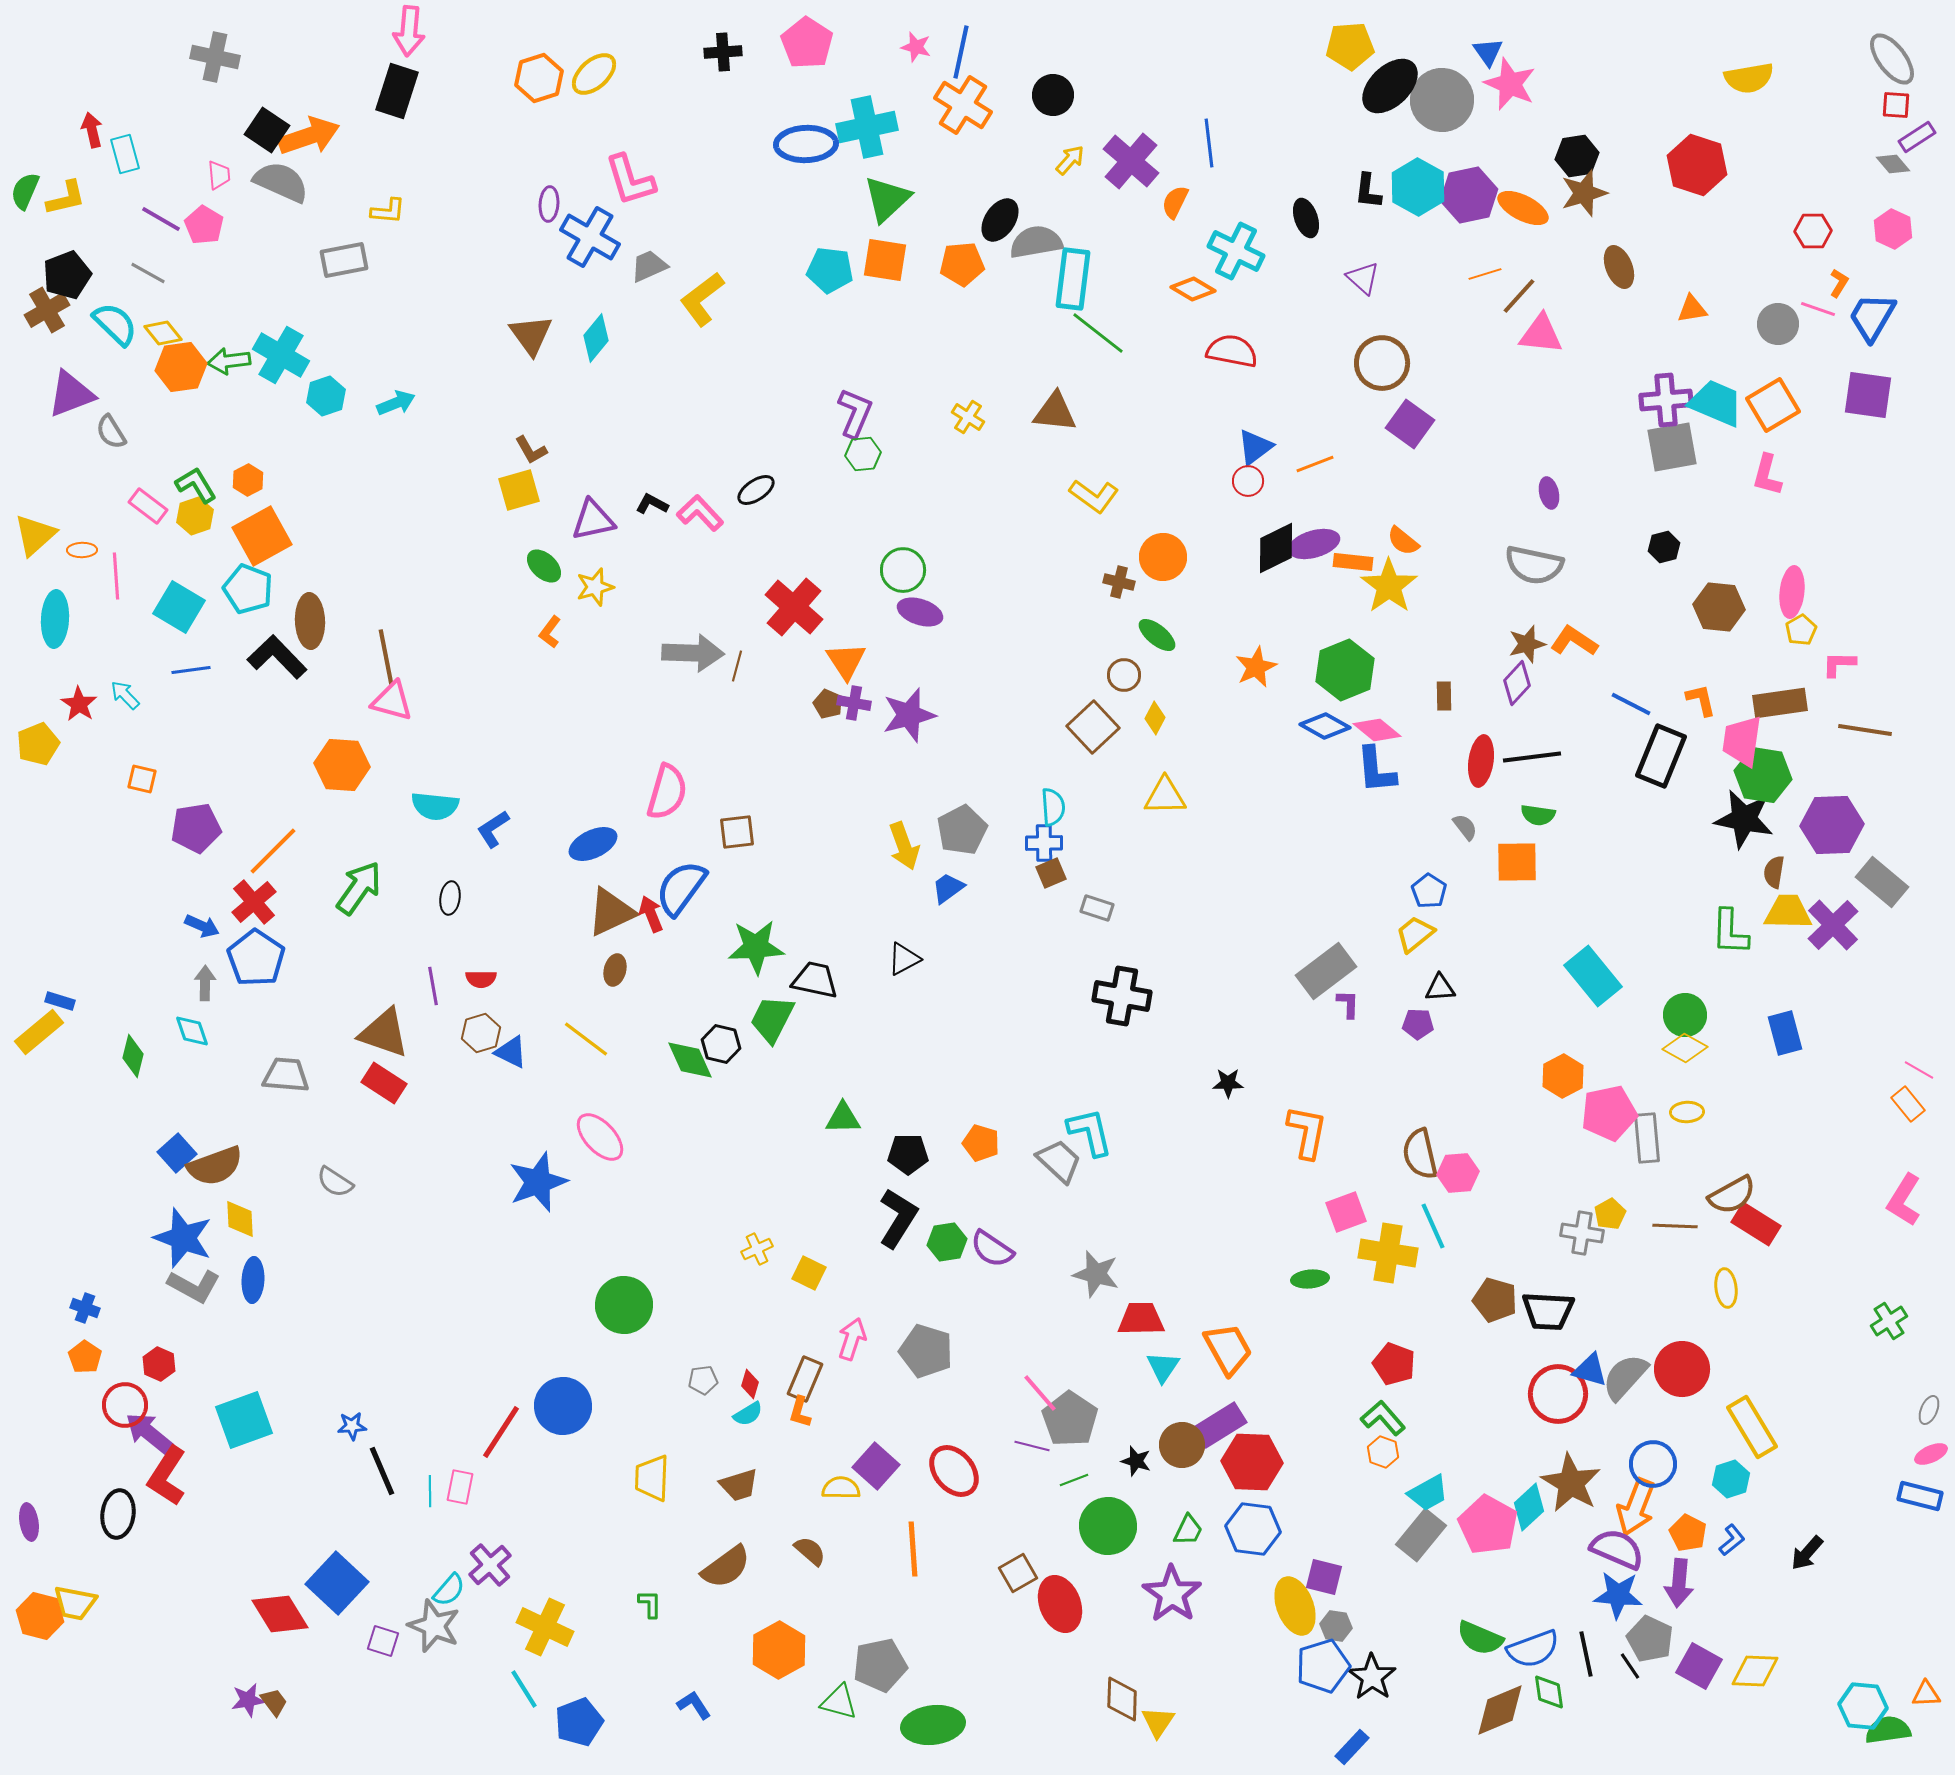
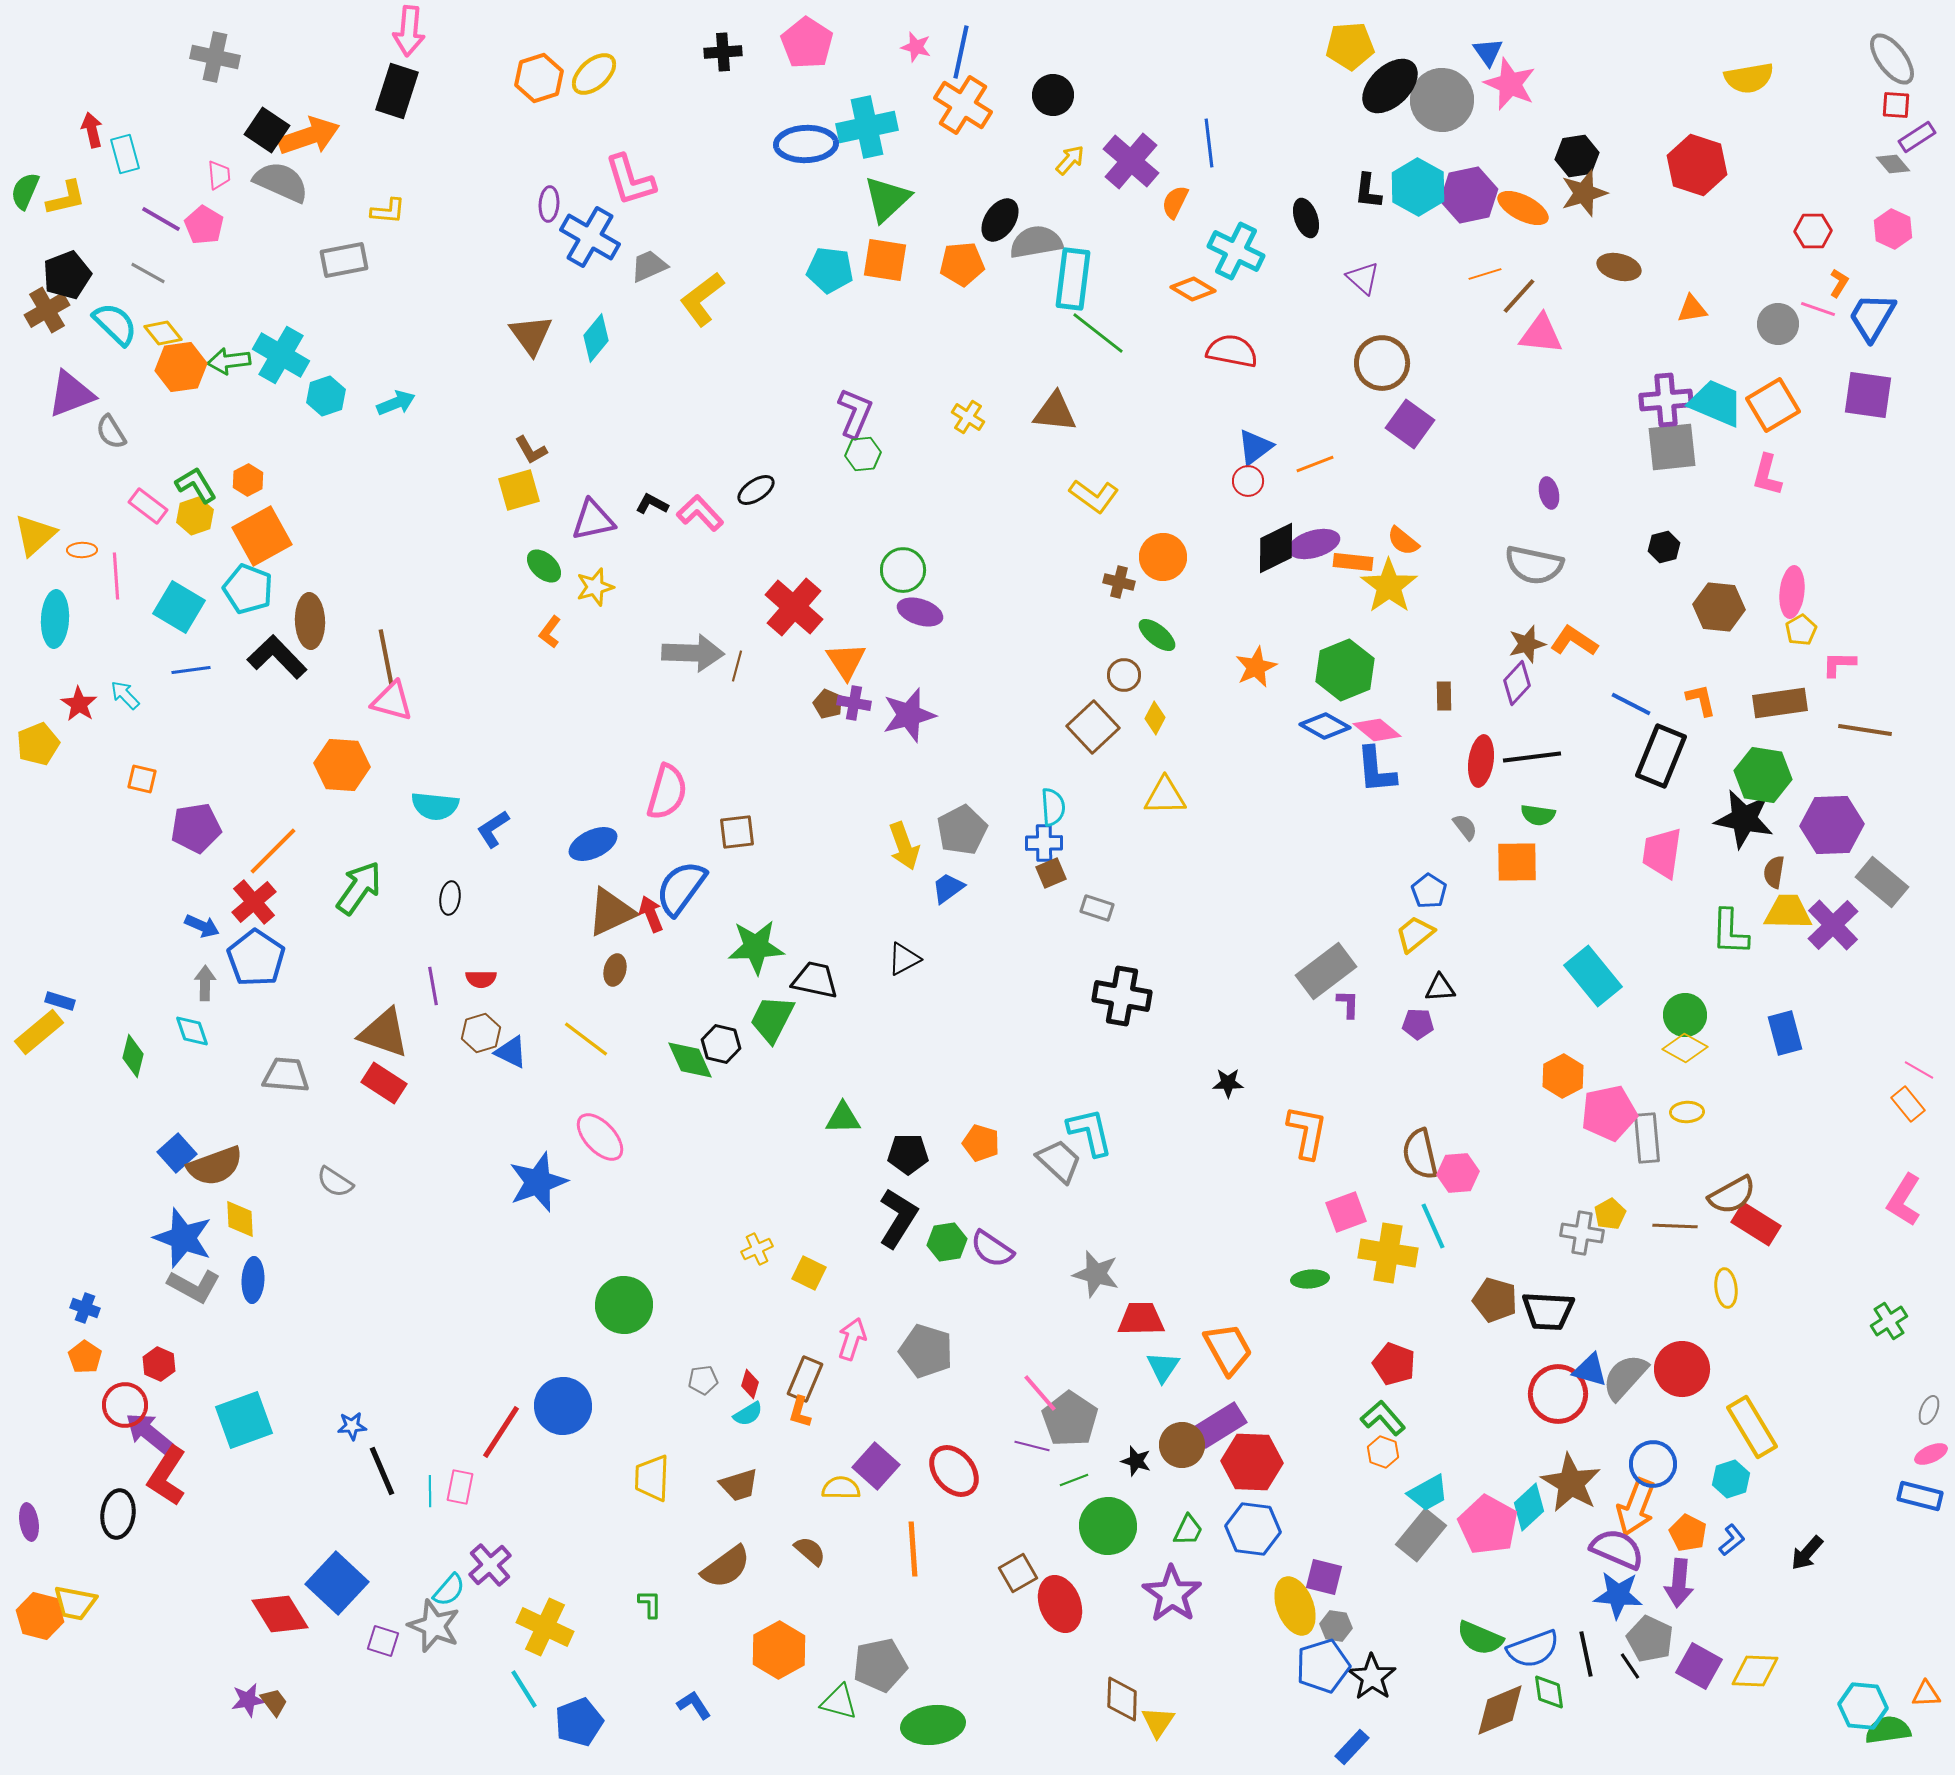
brown ellipse at (1619, 267): rotated 54 degrees counterclockwise
gray square at (1672, 447): rotated 4 degrees clockwise
pink trapezoid at (1742, 741): moved 80 px left, 112 px down
